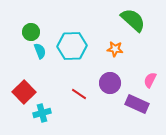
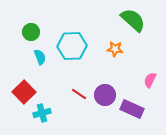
cyan semicircle: moved 6 px down
purple circle: moved 5 px left, 12 px down
purple rectangle: moved 5 px left, 5 px down
